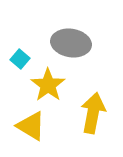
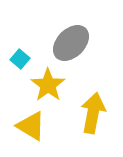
gray ellipse: rotated 54 degrees counterclockwise
